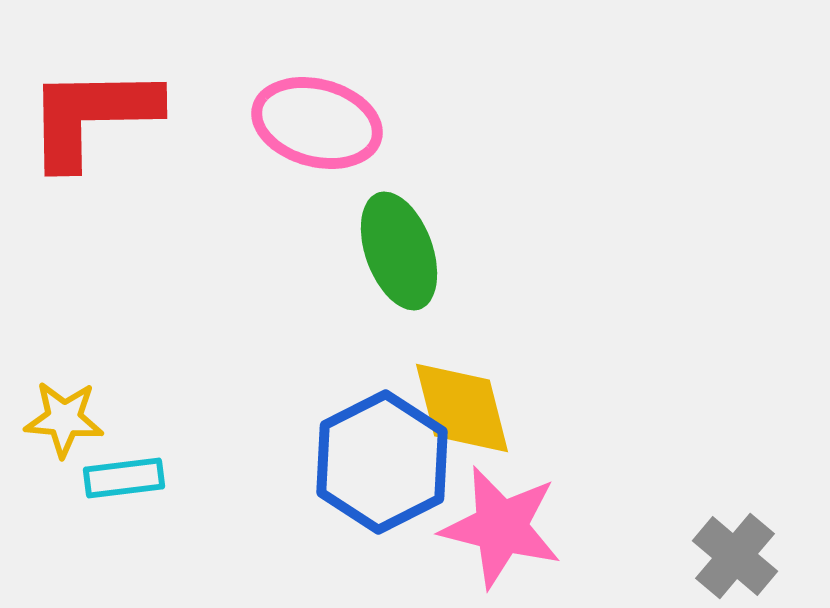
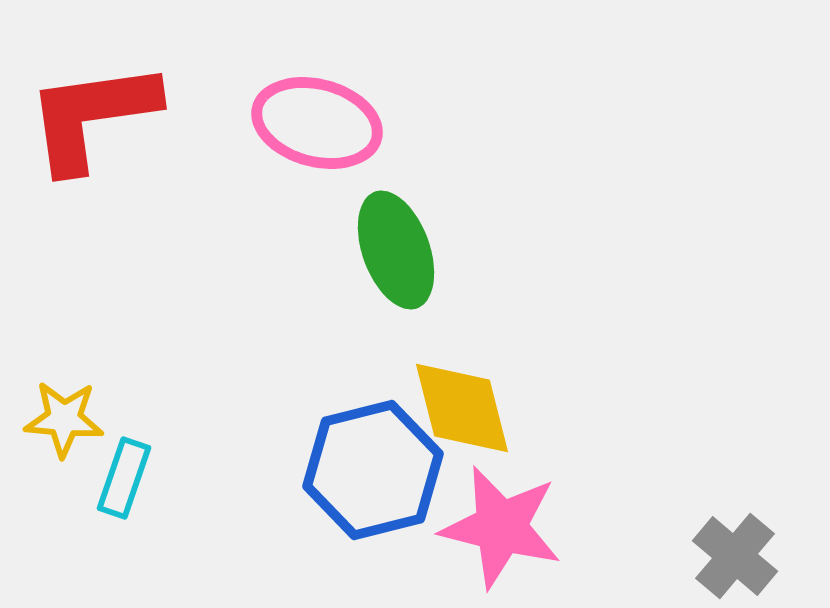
red L-shape: rotated 7 degrees counterclockwise
green ellipse: moved 3 px left, 1 px up
blue hexagon: moved 9 px left, 8 px down; rotated 13 degrees clockwise
cyan rectangle: rotated 64 degrees counterclockwise
